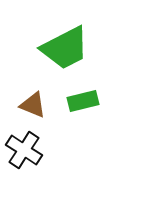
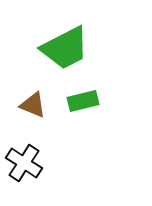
black cross: moved 13 px down
